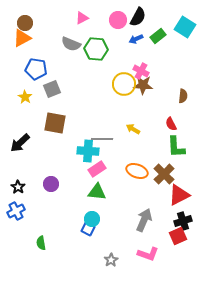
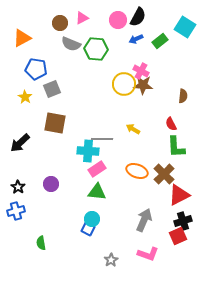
brown circle: moved 35 px right
green rectangle: moved 2 px right, 5 px down
blue cross: rotated 12 degrees clockwise
